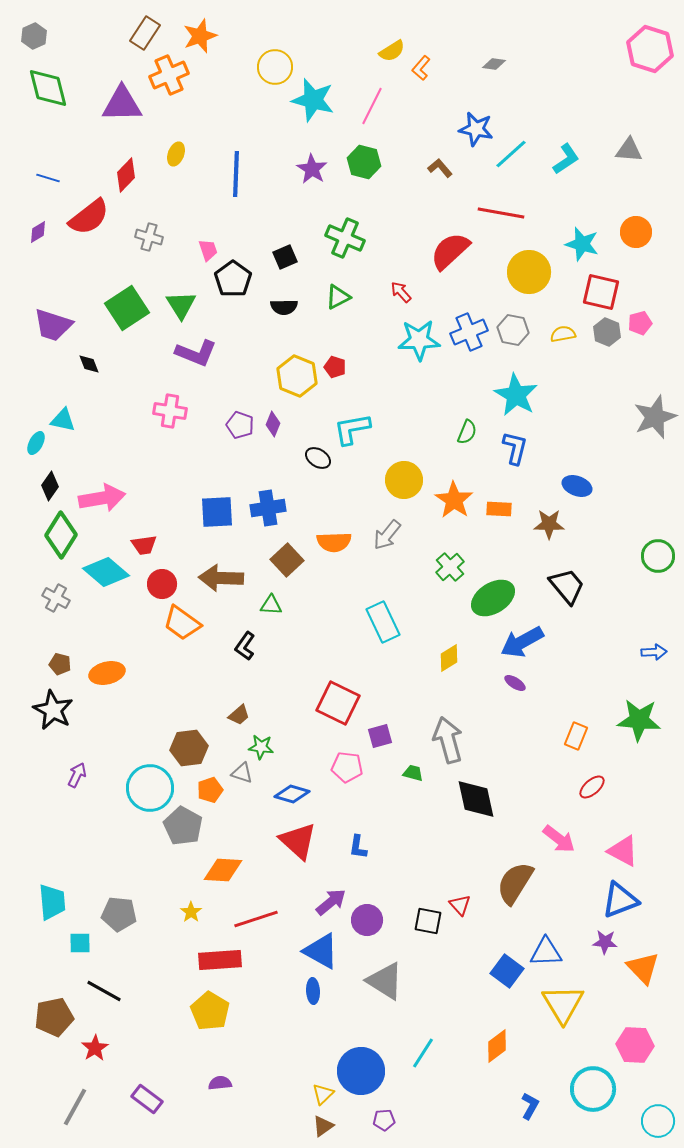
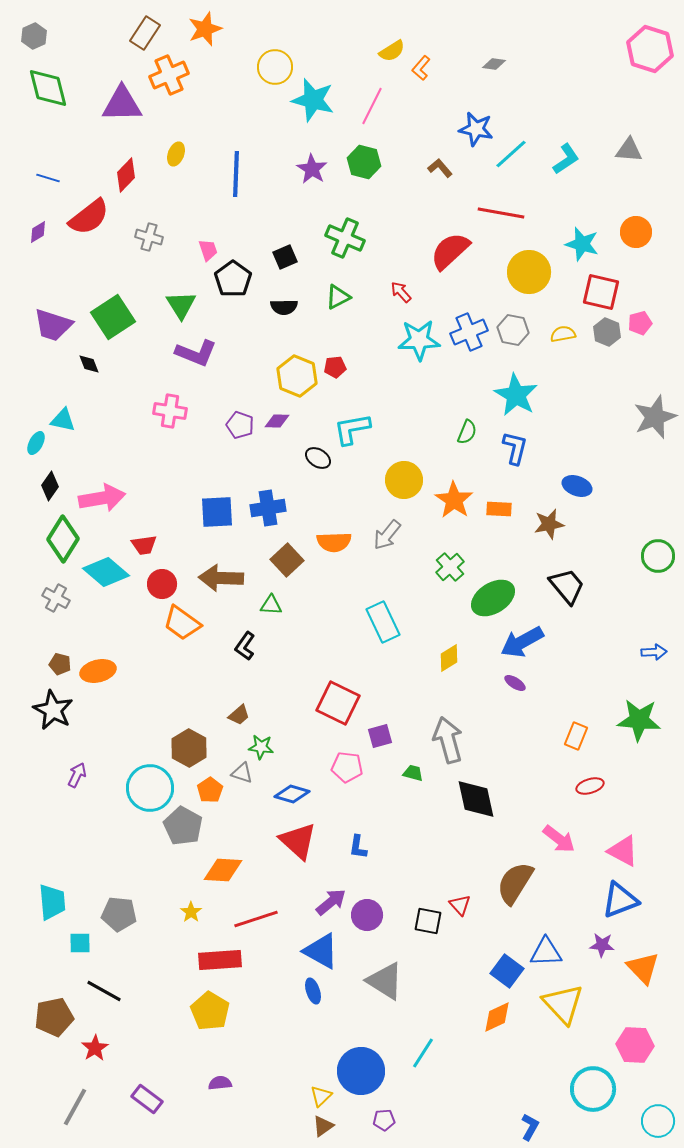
orange star at (200, 36): moved 5 px right, 7 px up
green square at (127, 308): moved 14 px left, 9 px down
red pentagon at (335, 367): rotated 25 degrees counterclockwise
purple diamond at (273, 424): moved 4 px right, 3 px up; rotated 70 degrees clockwise
brown star at (549, 524): rotated 12 degrees counterclockwise
green diamond at (61, 535): moved 2 px right, 4 px down
orange ellipse at (107, 673): moved 9 px left, 2 px up
brown hexagon at (189, 748): rotated 24 degrees counterclockwise
red ellipse at (592, 787): moved 2 px left, 1 px up; rotated 24 degrees clockwise
orange pentagon at (210, 790): rotated 15 degrees counterclockwise
purple circle at (367, 920): moved 5 px up
purple star at (605, 942): moved 3 px left, 3 px down
blue ellipse at (313, 991): rotated 15 degrees counterclockwise
yellow triangle at (563, 1004): rotated 12 degrees counterclockwise
orange diamond at (497, 1046): moved 29 px up; rotated 12 degrees clockwise
yellow triangle at (323, 1094): moved 2 px left, 2 px down
blue L-shape at (530, 1106): moved 21 px down
